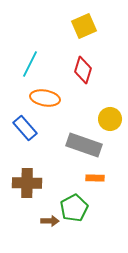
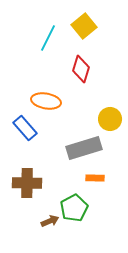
yellow square: rotated 15 degrees counterclockwise
cyan line: moved 18 px right, 26 px up
red diamond: moved 2 px left, 1 px up
orange ellipse: moved 1 px right, 3 px down
gray rectangle: moved 3 px down; rotated 36 degrees counterclockwise
brown arrow: rotated 24 degrees counterclockwise
